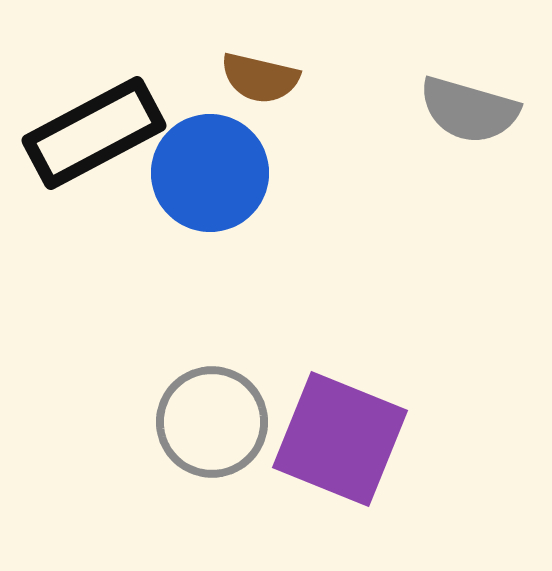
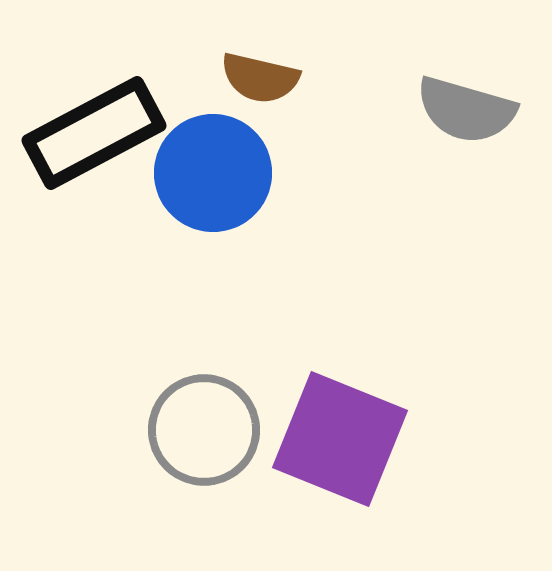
gray semicircle: moved 3 px left
blue circle: moved 3 px right
gray circle: moved 8 px left, 8 px down
